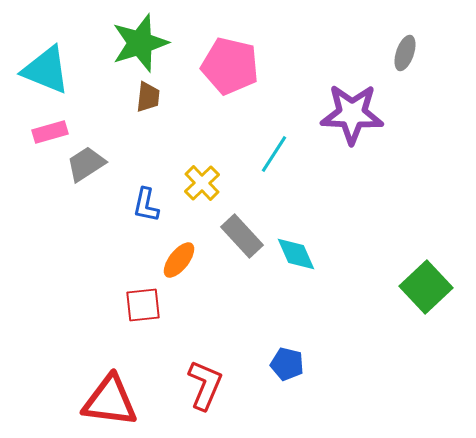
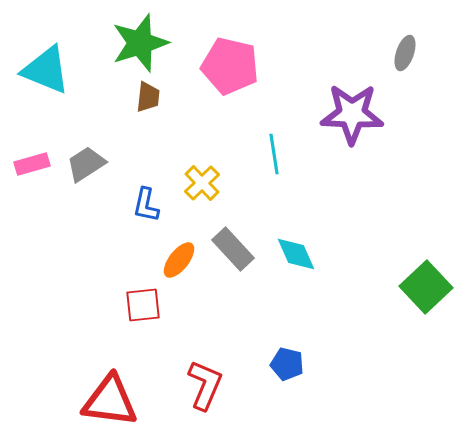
pink rectangle: moved 18 px left, 32 px down
cyan line: rotated 42 degrees counterclockwise
gray rectangle: moved 9 px left, 13 px down
